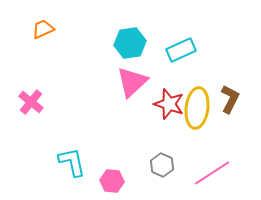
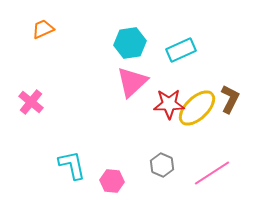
red star: rotated 20 degrees counterclockwise
yellow ellipse: rotated 39 degrees clockwise
cyan L-shape: moved 3 px down
